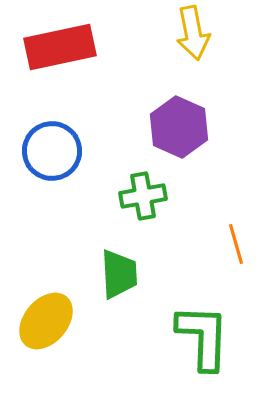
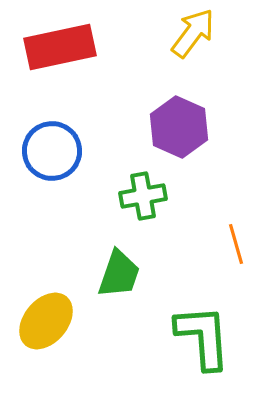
yellow arrow: rotated 132 degrees counterclockwise
green trapezoid: rotated 22 degrees clockwise
green L-shape: rotated 6 degrees counterclockwise
